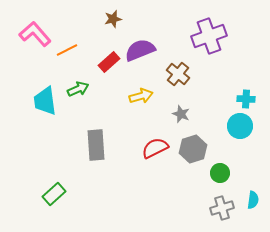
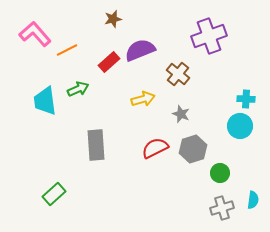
yellow arrow: moved 2 px right, 3 px down
